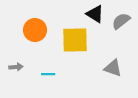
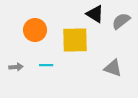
cyan line: moved 2 px left, 9 px up
